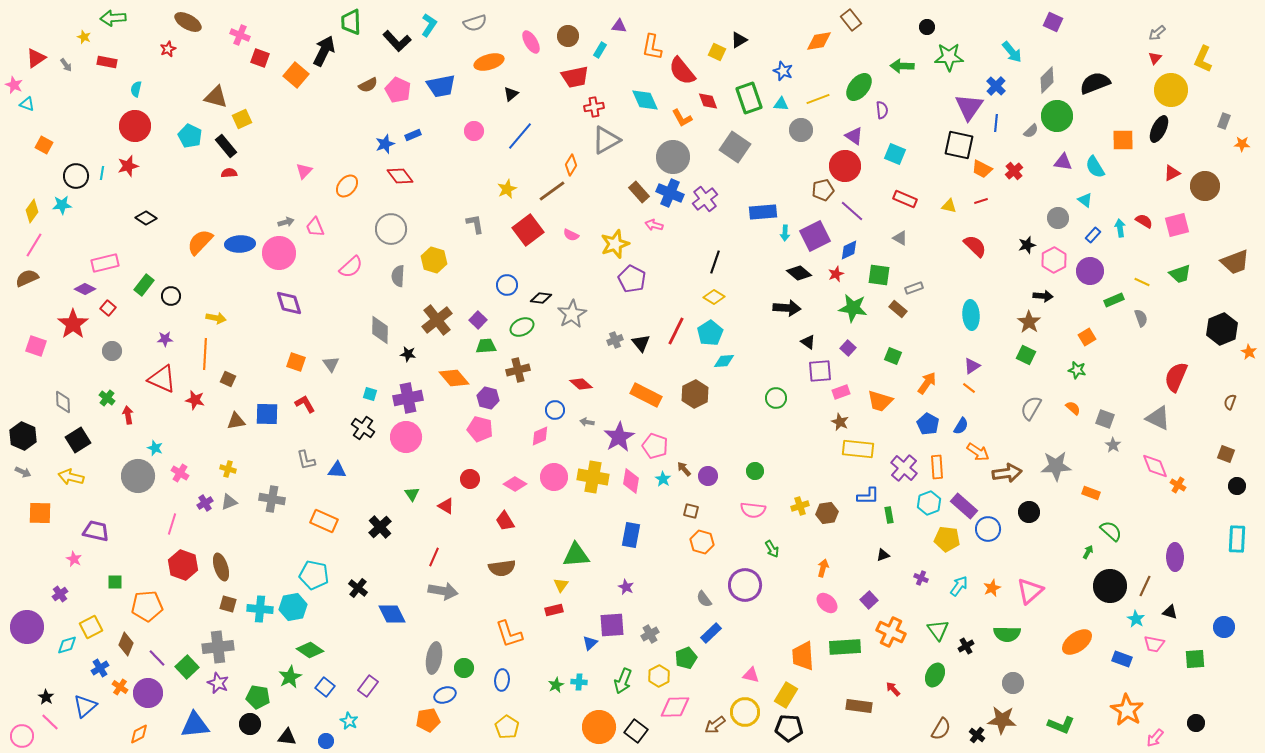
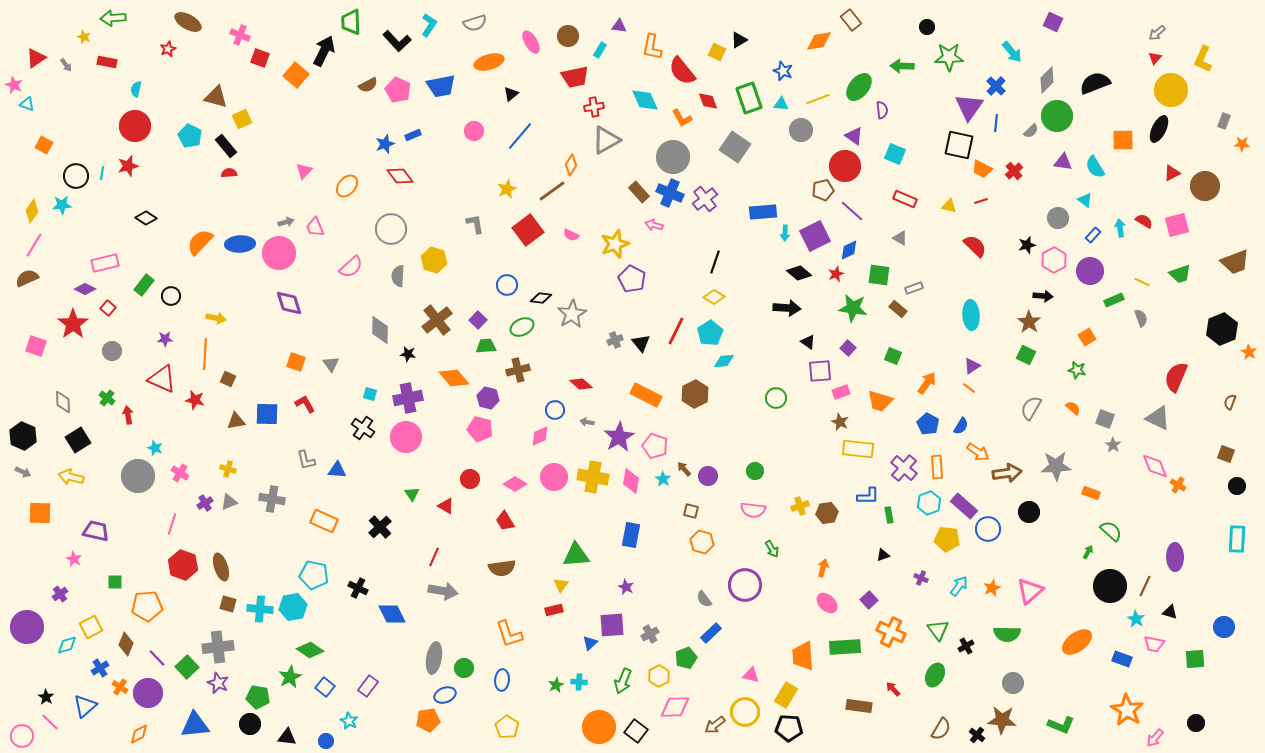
black cross at (358, 588): rotated 12 degrees counterclockwise
